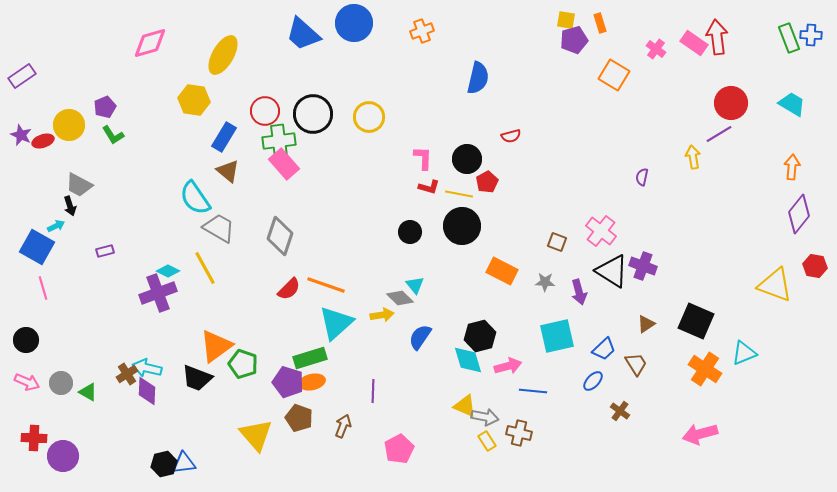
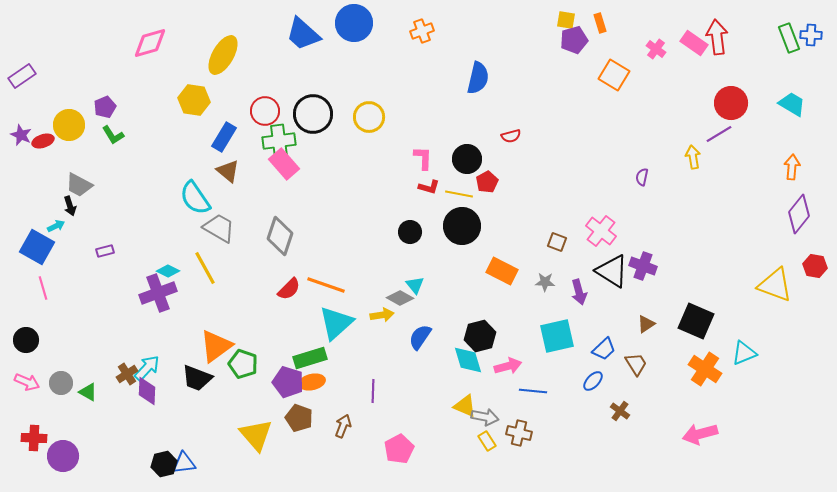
gray diamond at (400, 298): rotated 16 degrees counterclockwise
cyan arrow at (147, 368): rotated 120 degrees clockwise
